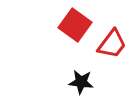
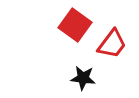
black star: moved 2 px right, 4 px up
